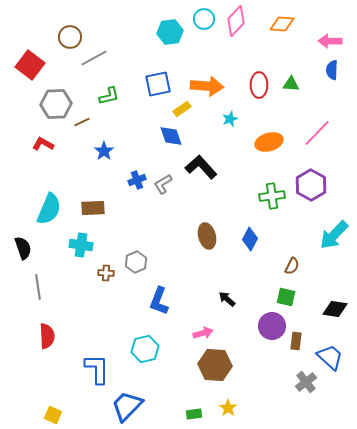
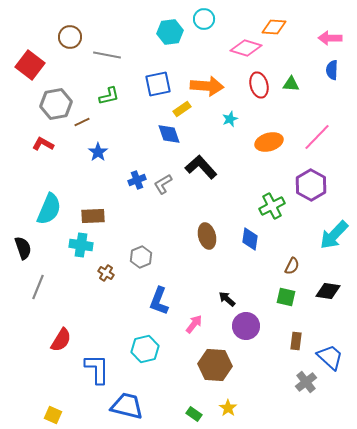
pink diamond at (236, 21): moved 10 px right, 27 px down; rotated 64 degrees clockwise
orange diamond at (282, 24): moved 8 px left, 3 px down
pink arrow at (330, 41): moved 3 px up
gray line at (94, 58): moved 13 px right, 3 px up; rotated 40 degrees clockwise
red ellipse at (259, 85): rotated 15 degrees counterclockwise
gray hexagon at (56, 104): rotated 8 degrees counterclockwise
pink line at (317, 133): moved 4 px down
blue diamond at (171, 136): moved 2 px left, 2 px up
blue star at (104, 151): moved 6 px left, 1 px down
green cross at (272, 196): moved 10 px down; rotated 20 degrees counterclockwise
brown rectangle at (93, 208): moved 8 px down
blue diamond at (250, 239): rotated 20 degrees counterclockwise
gray hexagon at (136, 262): moved 5 px right, 5 px up
brown cross at (106, 273): rotated 28 degrees clockwise
gray line at (38, 287): rotated 30 degrees clockwise
black diamond at (335, 309): moved 7 px left, 18 px up
purple circle at (272, 326): moved 26 px left
pink arrow at (203, 333): moved 9 px left, 9 px up; rotated 36 degrees counterclockwise
red semicircle at (47, 336): moved 14 px right, 4 px down; rotated 35 degrees clockwise
blue trapezoid at (127, 406): rotated 60 degrees clockwise
green rectangle at (194, 414): rotated 42 degrees clockwise
